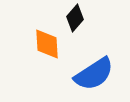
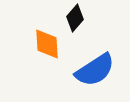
blue semicircle: moved 1 px right, 4 px up
